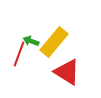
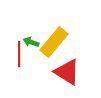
green arrow: moved 1 px down
red line: rotated 20 degrees counterclockwise
